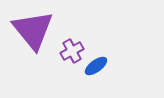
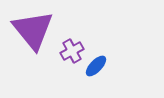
blue ellipse: rotated 10 degrees counterclockwise
